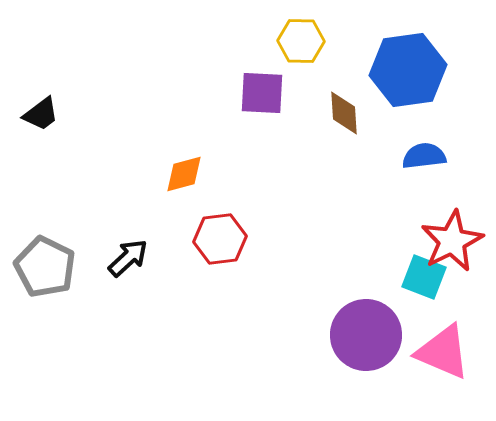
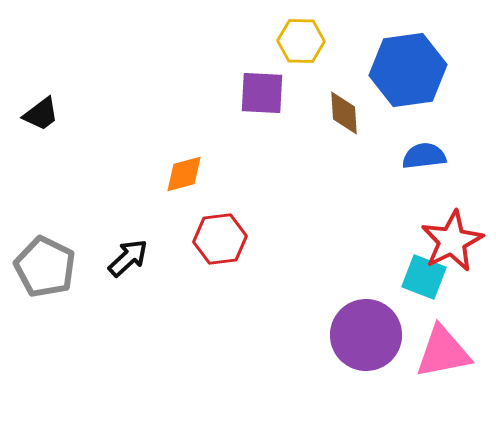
pink triangle: rotated 34 degrees counterclockwise
